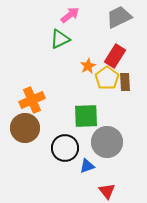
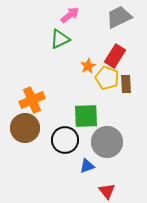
yellow pentagon: rotated 15 degrees counterclockwise
brown rectangle: moved 1 px right, 2 px down
black circle: moved 8 px up
